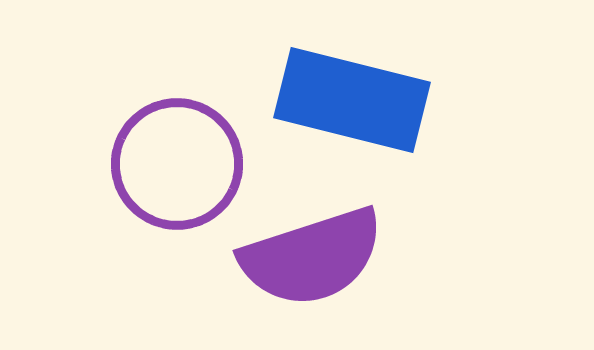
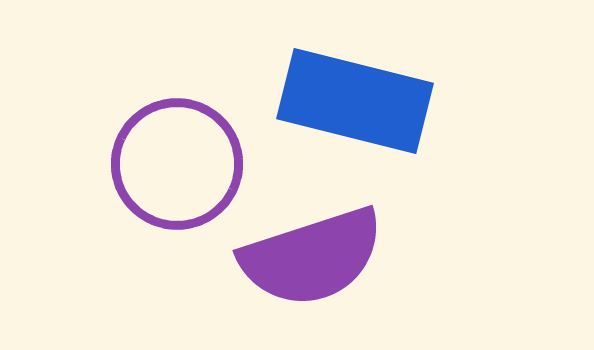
blue rectangle: moved 3 px right, 1 px down
